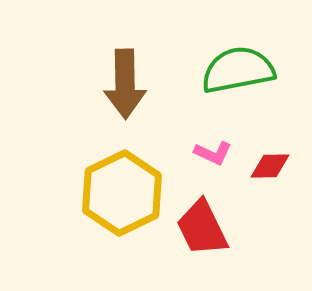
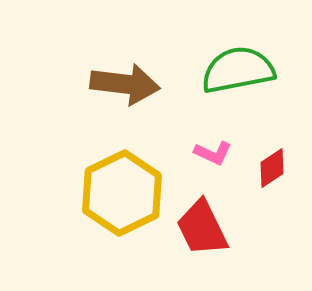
brown arrow: rotated 82 degrees counterclockwise
red diamond: moved 2 px right, 2 px down; rotated 33 degrees counterclockwise
